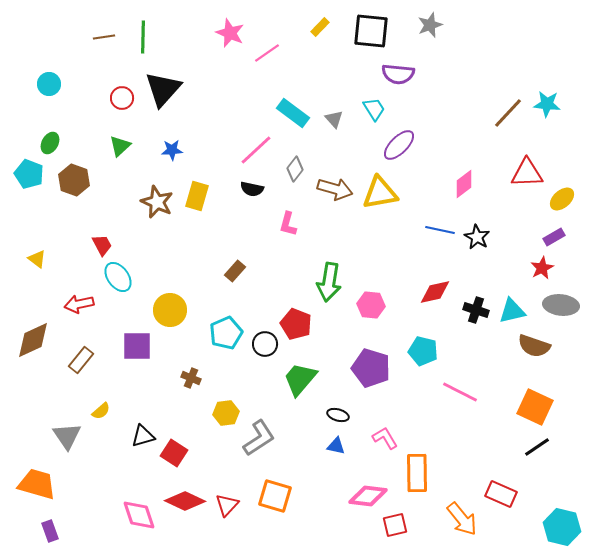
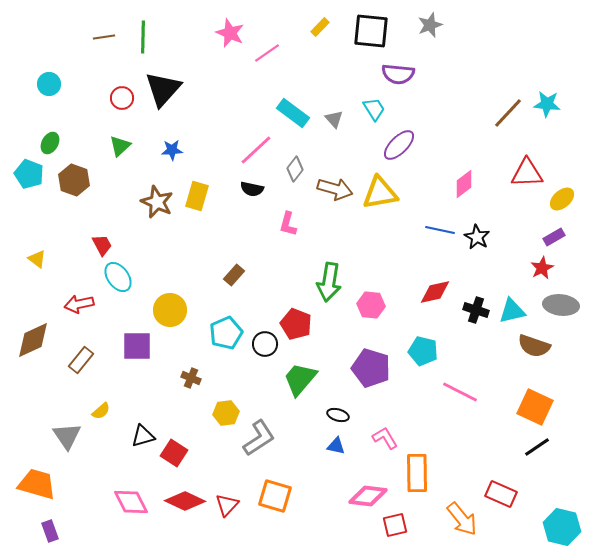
brown rectangle at (235, 271): moved 1 px left, 4 px down
pink diamond at (139, 515): moved 8 px left, 13 px up; rotated 9 degrees counterclockwise
